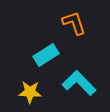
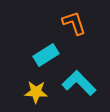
yellow star: moved 6 px right
